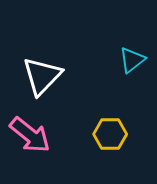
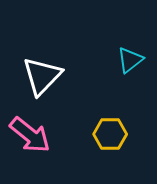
cyan triangle: moved 2 px left
